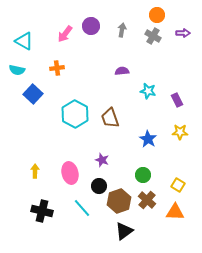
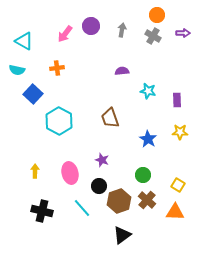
purple rectangle: rotated 24 degrees clockwise
cyan hexagon: moved 16 px left, 7 px down
black triangle: moved 2 px left, 4 px down
